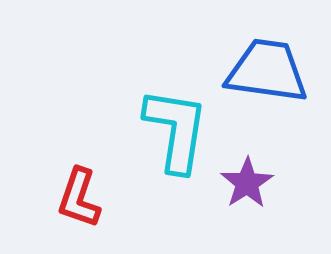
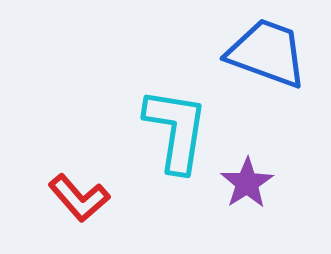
blue trapezoid: moved 18 px up; rotated 12 degrees clockwise
red L-shape: rotated 60 degrees counterclockwise
